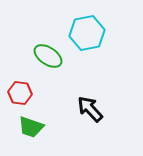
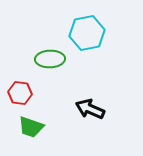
green ellipse: moved 2 px right, 3 px down; rotated 36 degrees counterclockwise
black arrow: rotated 24 degrees counterclockwise
